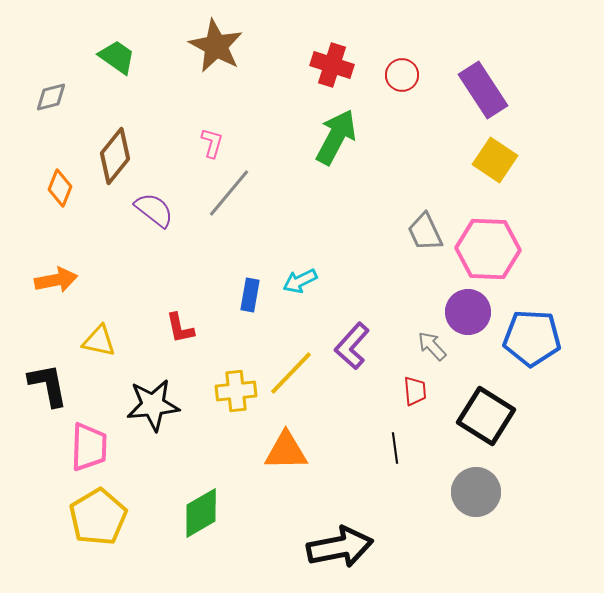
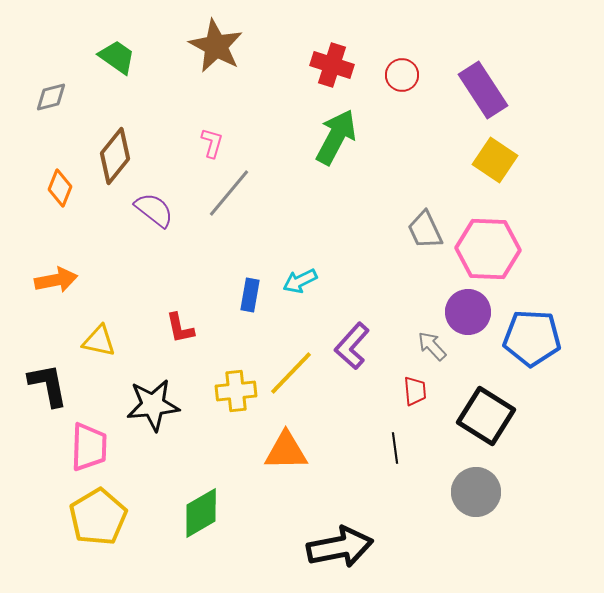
gray trapezoid: moved 2 px up
